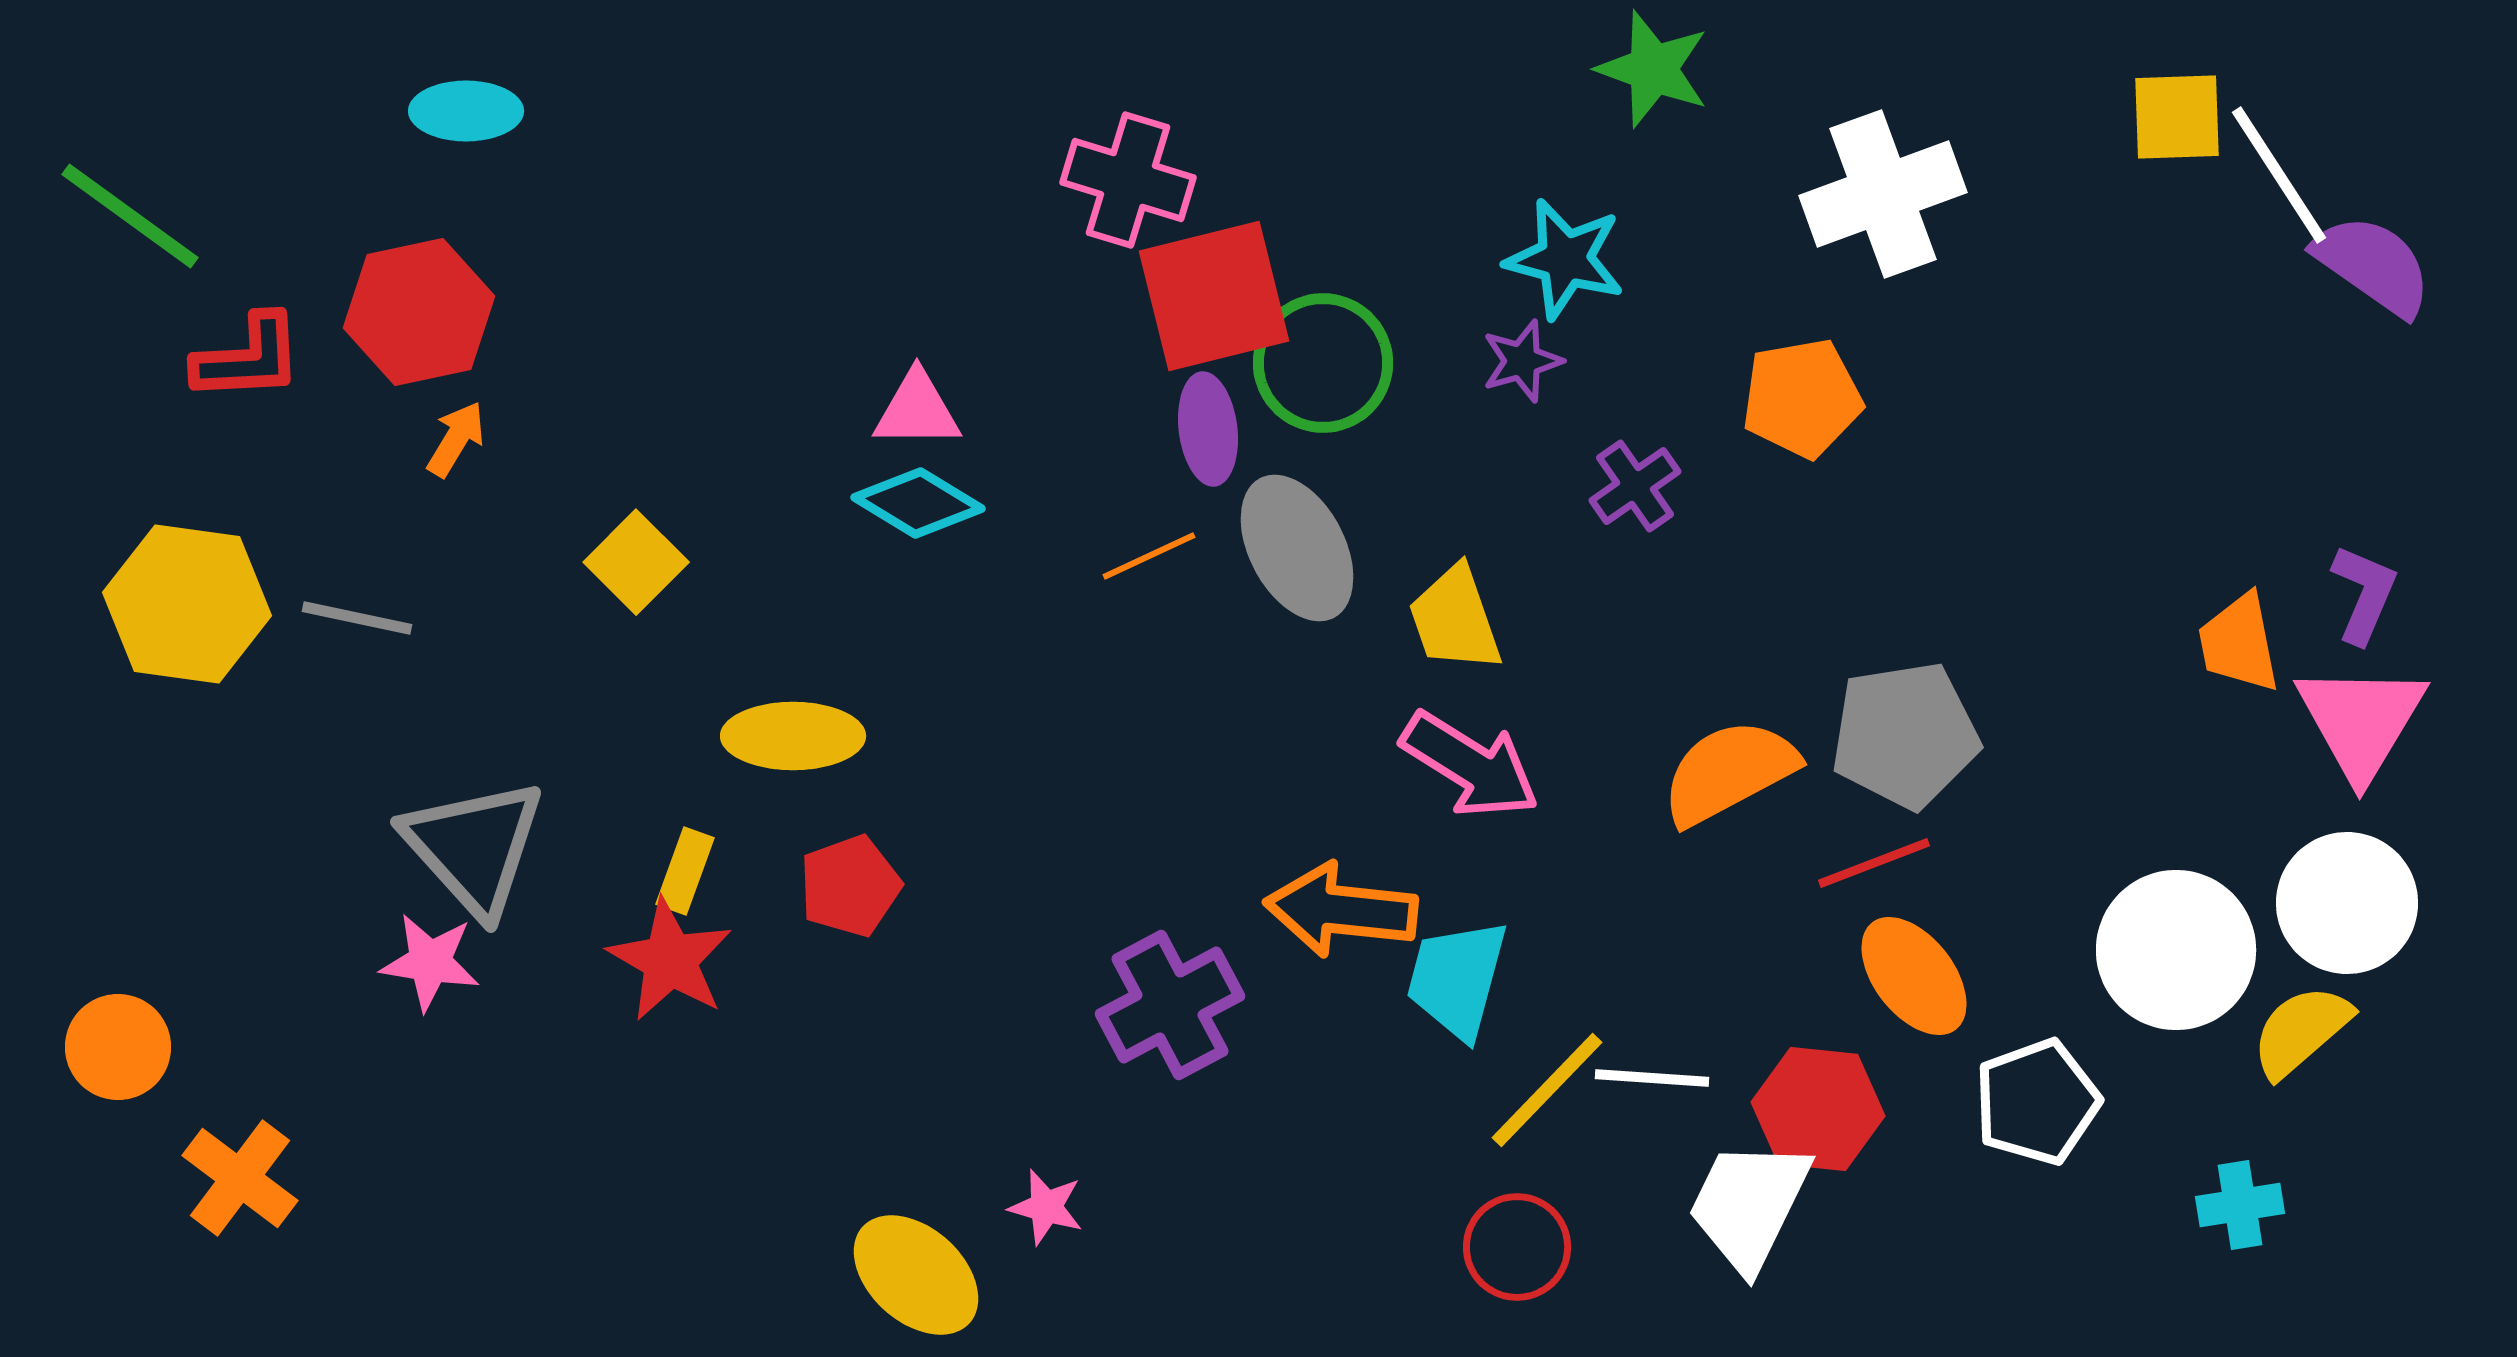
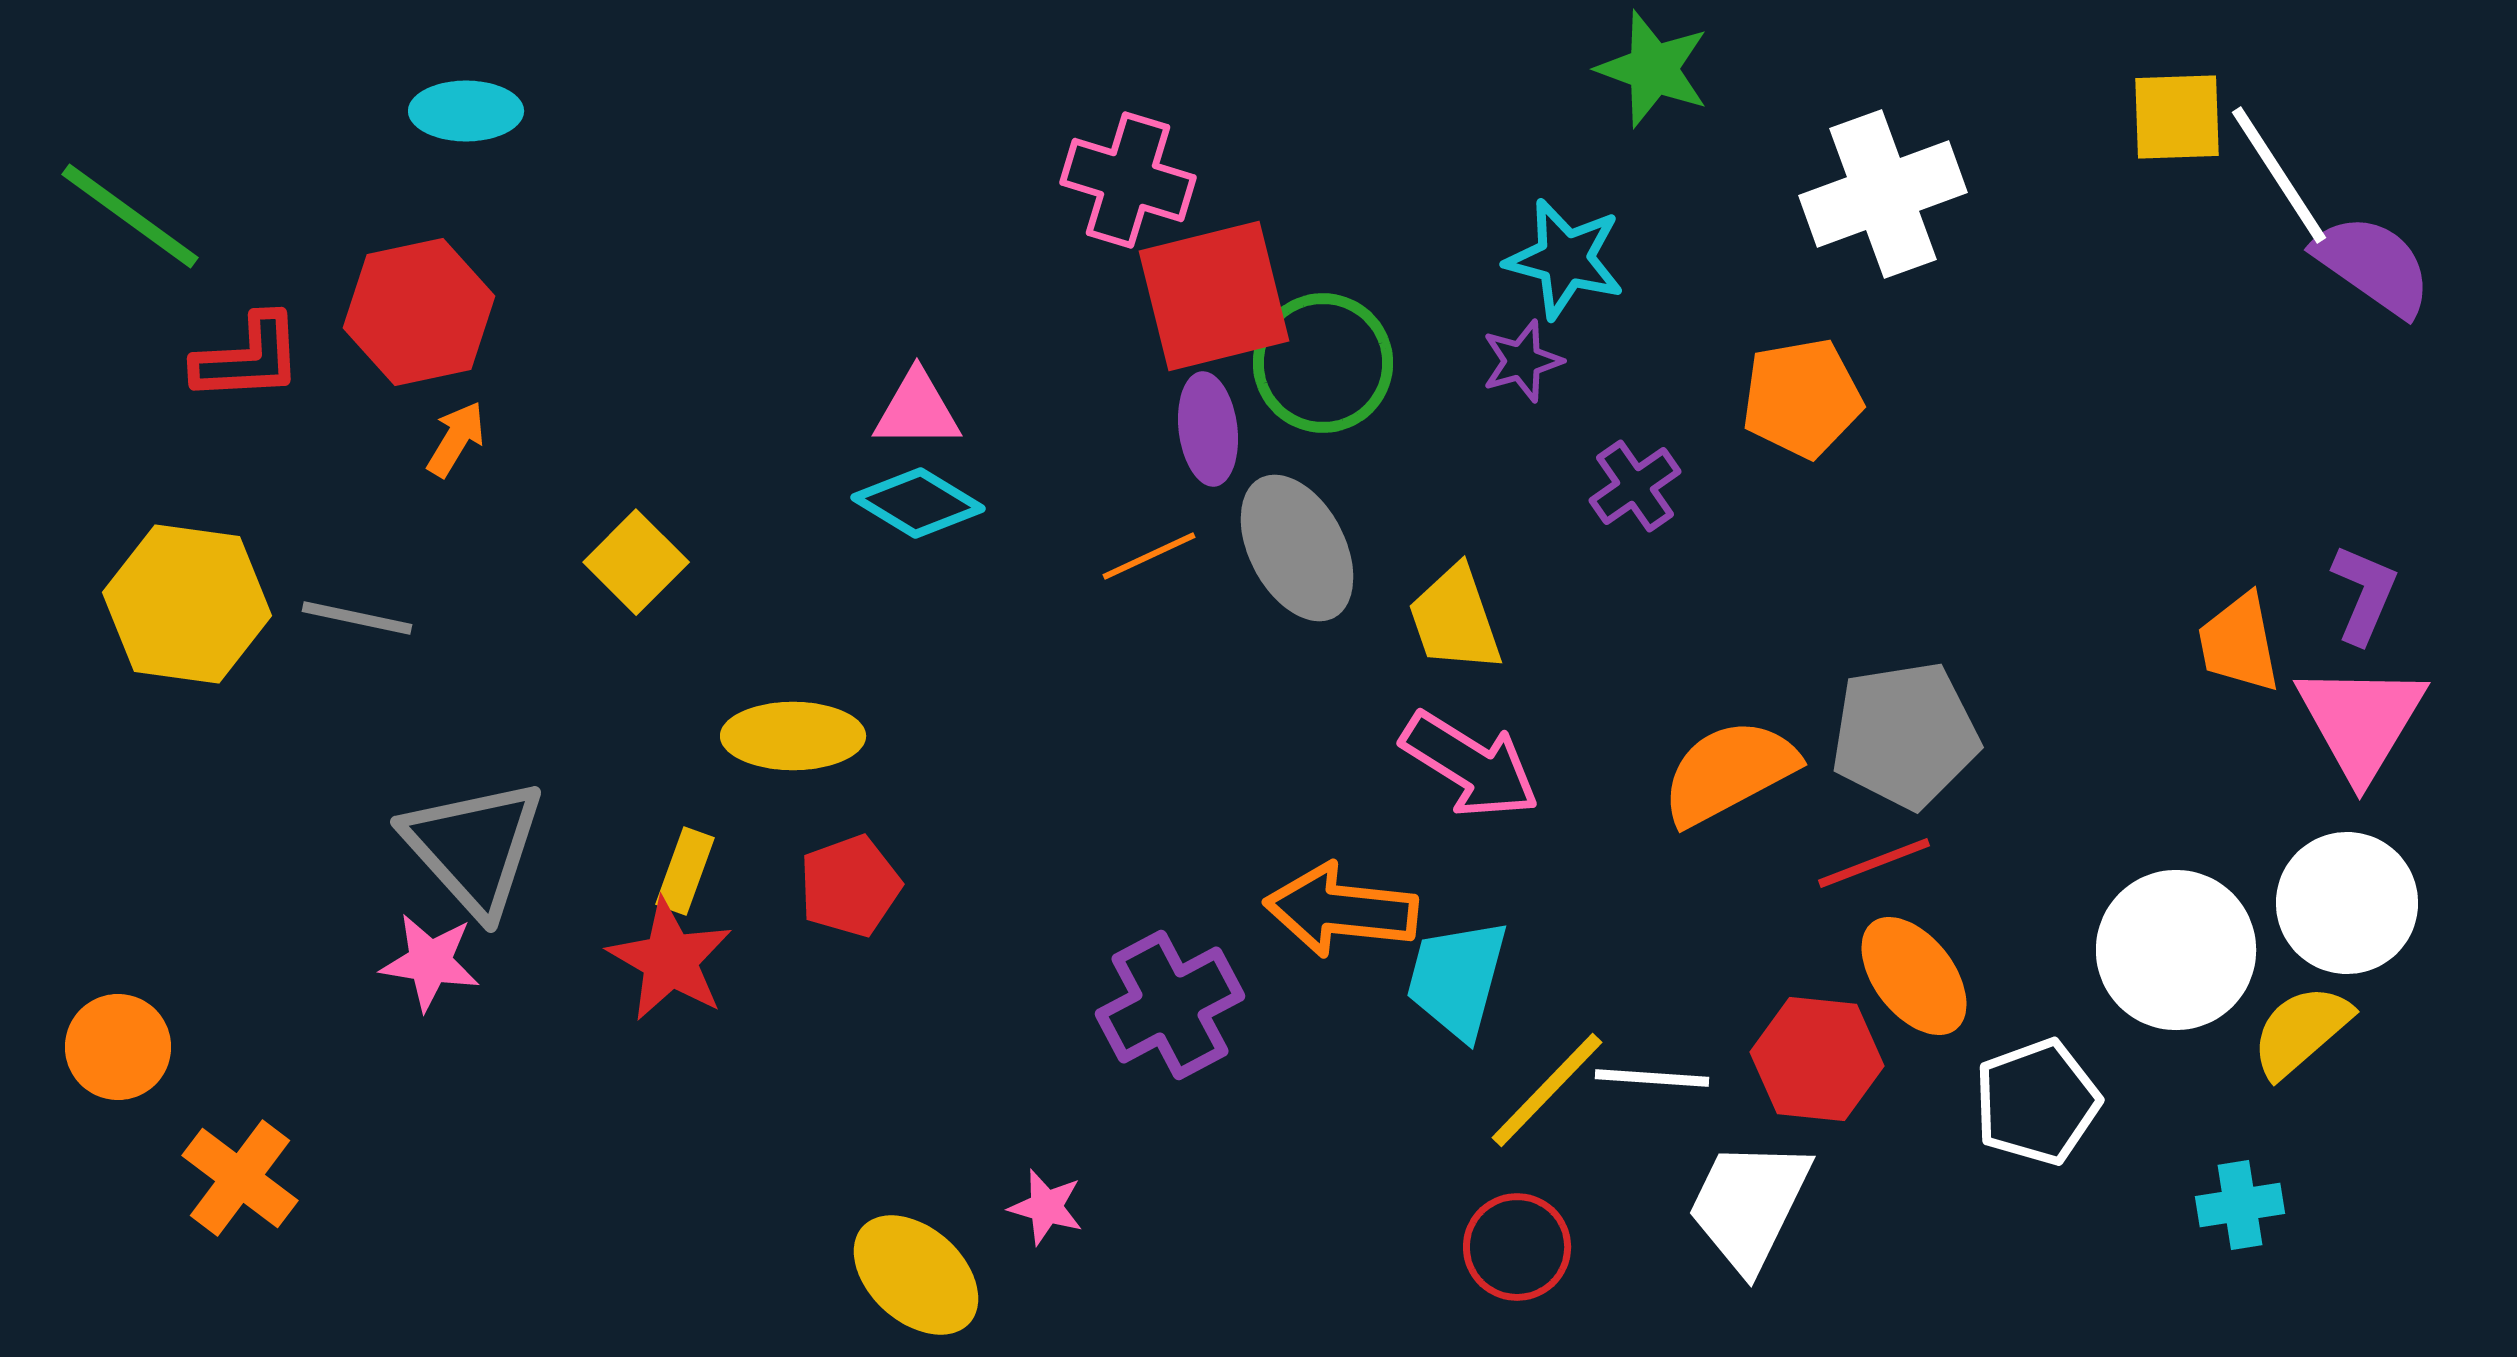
red hexagon at (1818, 1109): moved 1 px left, 50 px up
